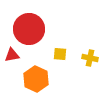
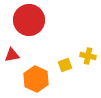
red circle: moved 9 px up
yellow square: moved 5 px right, 11 px down; rotated 24 degrees counterclockwise
yellow cross: moved 2 px left, 2 px up
